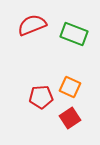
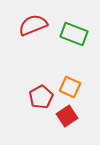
red semicircle: moved 1 px right
red pentagon: rotated 25 degrees counterclockwise
red square: moved 3 px left, 2 px up
